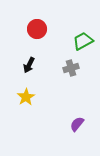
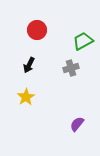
red circle: moved 1 px down
